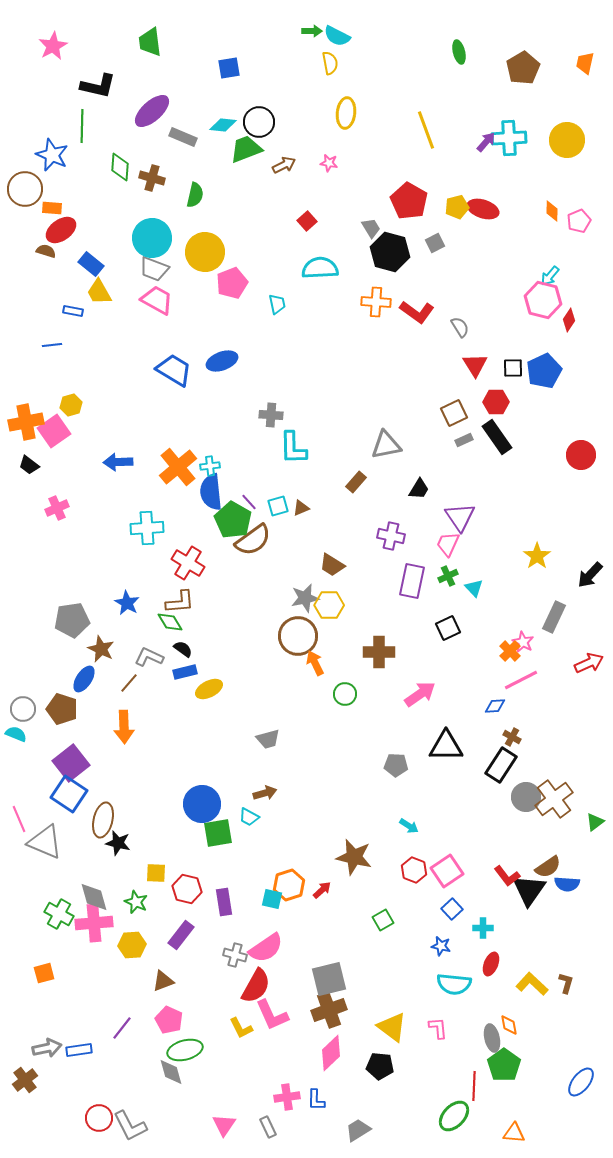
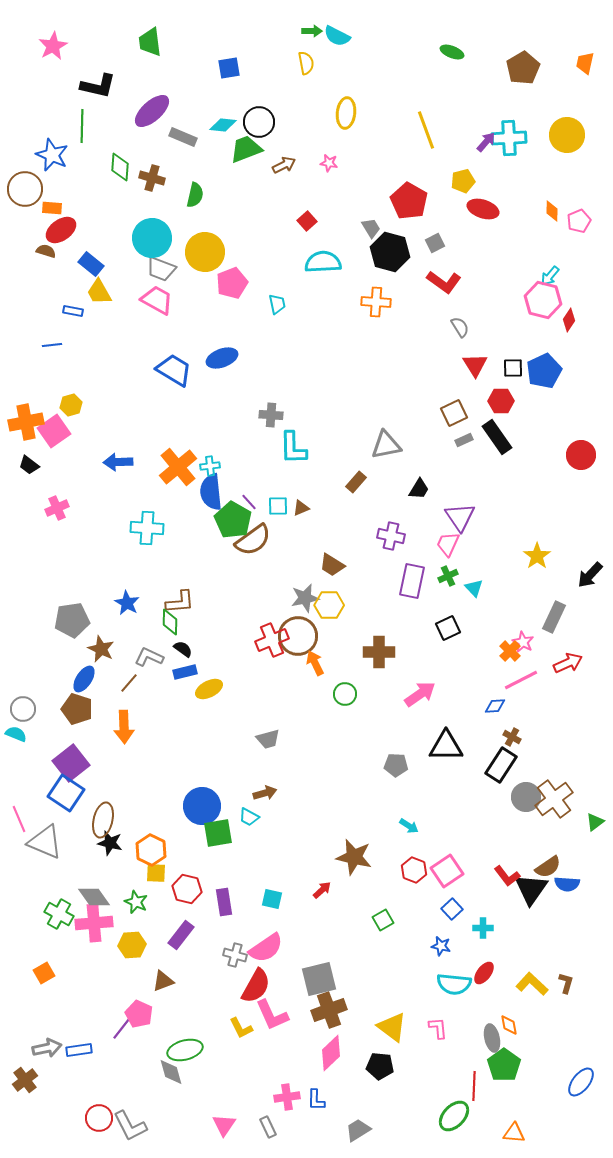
green ellipse at (459, 52): moved 7 px left; rotated 55 degrees counterclockwise
yellow semicircle at (330, 63): moved 24 px left
yellow circle at (567, 140): moved 5 px up
yellow pentagon at (457, 207): moved 6 px right, 26 px up
cyan semicircle at (320, 268): moved 3 px right, 6 px up
gray trapezoid at (154, 269): moved 7 px right
red L-shape at (417, 312): moved 27 px right, 30 px up
blue ellipse at (222, 361): moved 3 px up
red hexagon at (496, 402): moved 5 px right, 1 px up
cyan square at (278, 506): rotated 15 degrees clockwise
cyan cross at (147, 528): rotated 8 degrees clockwise
red cross at (188, 563): moved 84 px right, 77 px down; rotated 36 degrees clockwise
green diamond at (170, 622): rotated 32 degrees clockwise
red arrow at (589, 663): moved 21 px left
brown pentagon at (62, 709): moved 15 px right
blue square at (69, 794): moved 3 px left, 1 px up
blue circle at (202, 804): moved 2 px down
black star at (118, 843): moved 8 px left
orange hexagon at (289, 885): moved 138 px left, 35 px up; rotated 16 degrees counterclockwise
black triangle at (529, 890): moved 2 px right, 1 px up
gray diamond at (94, 897): rotated 20 degrees counterclockwise
red ellipse at (491, 964): moved 7 px left, 9 px down; rotated 15 degrees clockwise
orange square at (44, 973): rotated 15 degrees counterclockwise
gray square at (329, 979): moved 10 px left
pink pentagon at (169, 1020): moved 30 px left, 6 px up
